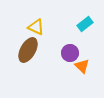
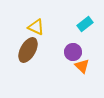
purple circle: moved 3 px right, 1 px up
